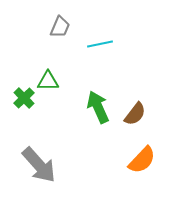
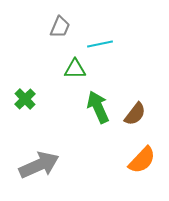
green triangle: moved 27 px right, 12 px up
green cross: moved 1 px right, 1 px down
gray arrow: rotated 72 degrees counterclockwise
